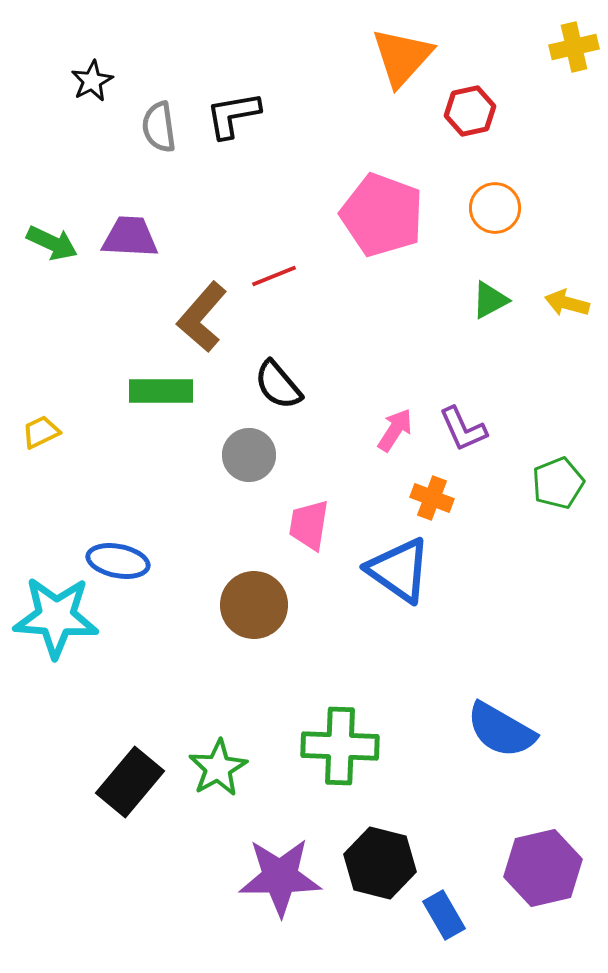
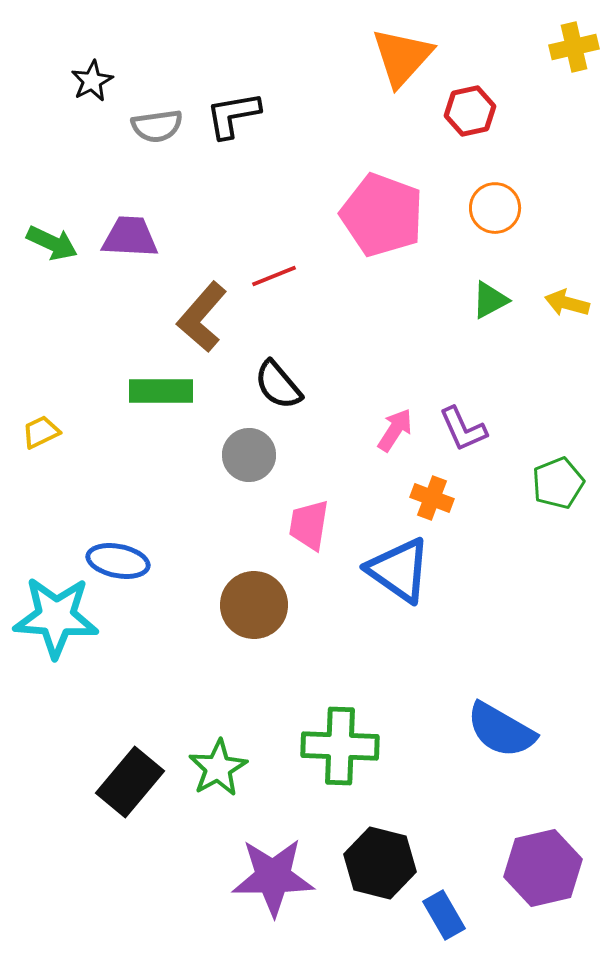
gray semicircle: moved 2 px left, 1 px up; rotated 90 degrees counterclockwise
purple star: moved 7 px left
